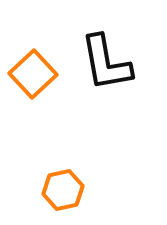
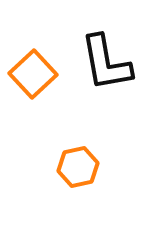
orange hexagon: moved 15 px right, 23 px up
